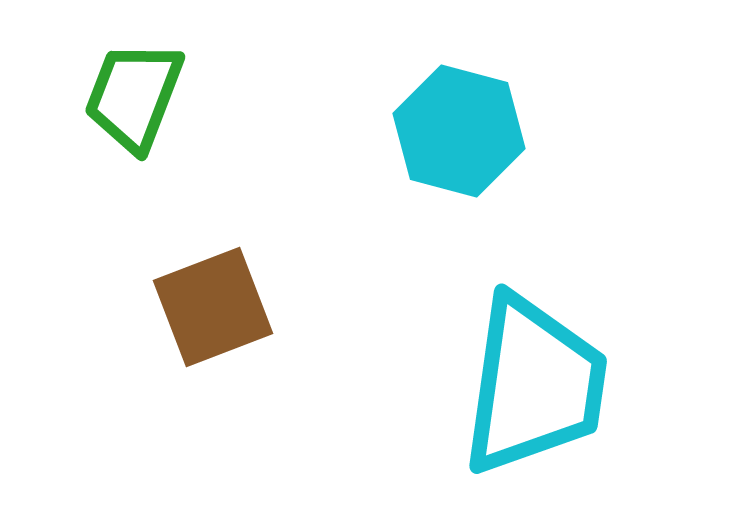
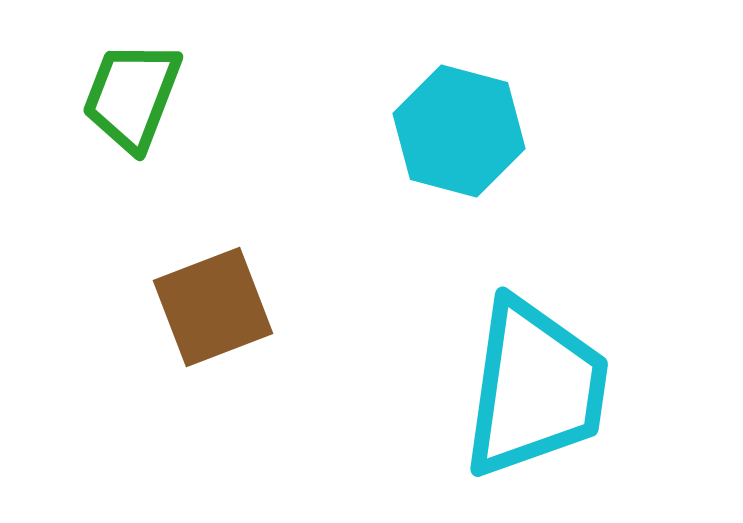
green trapezoid: moved 2 px left
cyan trapezoid: moved 1 px right, 3 px down
